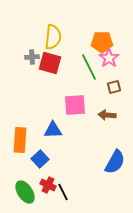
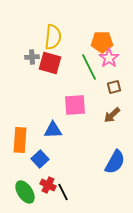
brown arrow: moved 5 px right; rotated 48 degrees counterclockwise
